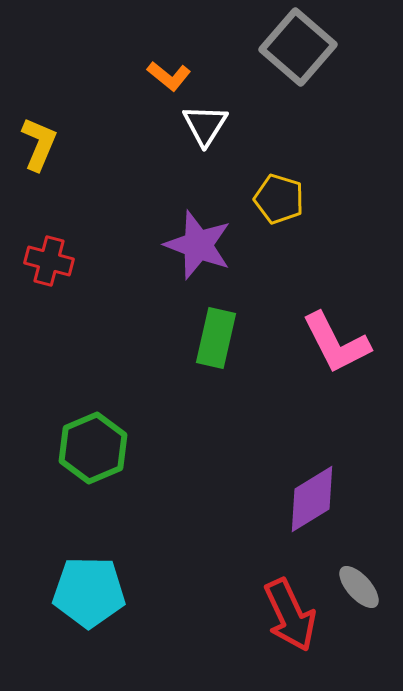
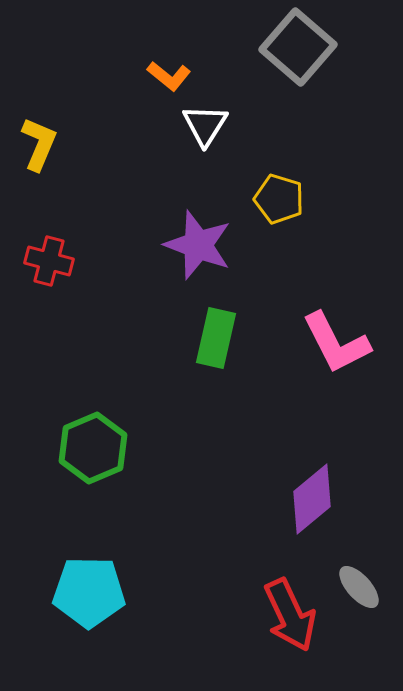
purple diamond: rotated 8 degrees counterclockwise
